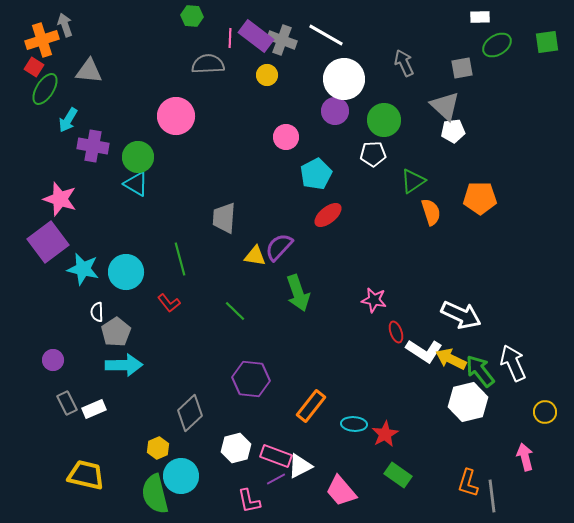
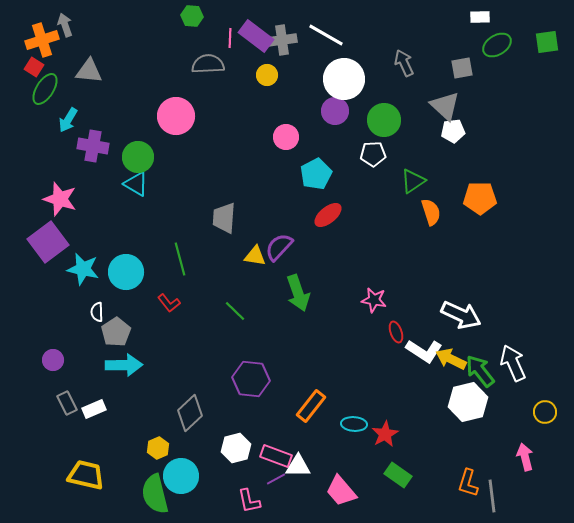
gray cross at (282, 40): rotated 28 degrees counterclockwise
white triangle at (300, 466): moved 2 px left; rotated 28 degrees clockwise
